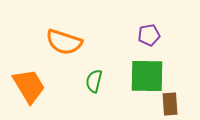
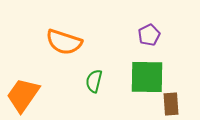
purple pentagon: rotated 15 degrees counterclockwise
green square: moved 1 px down
orange trapezoid: moved 6 px left, 9 px down; rotated 114 degrees counterclockwise
brown rectangle: moved 1 px right
